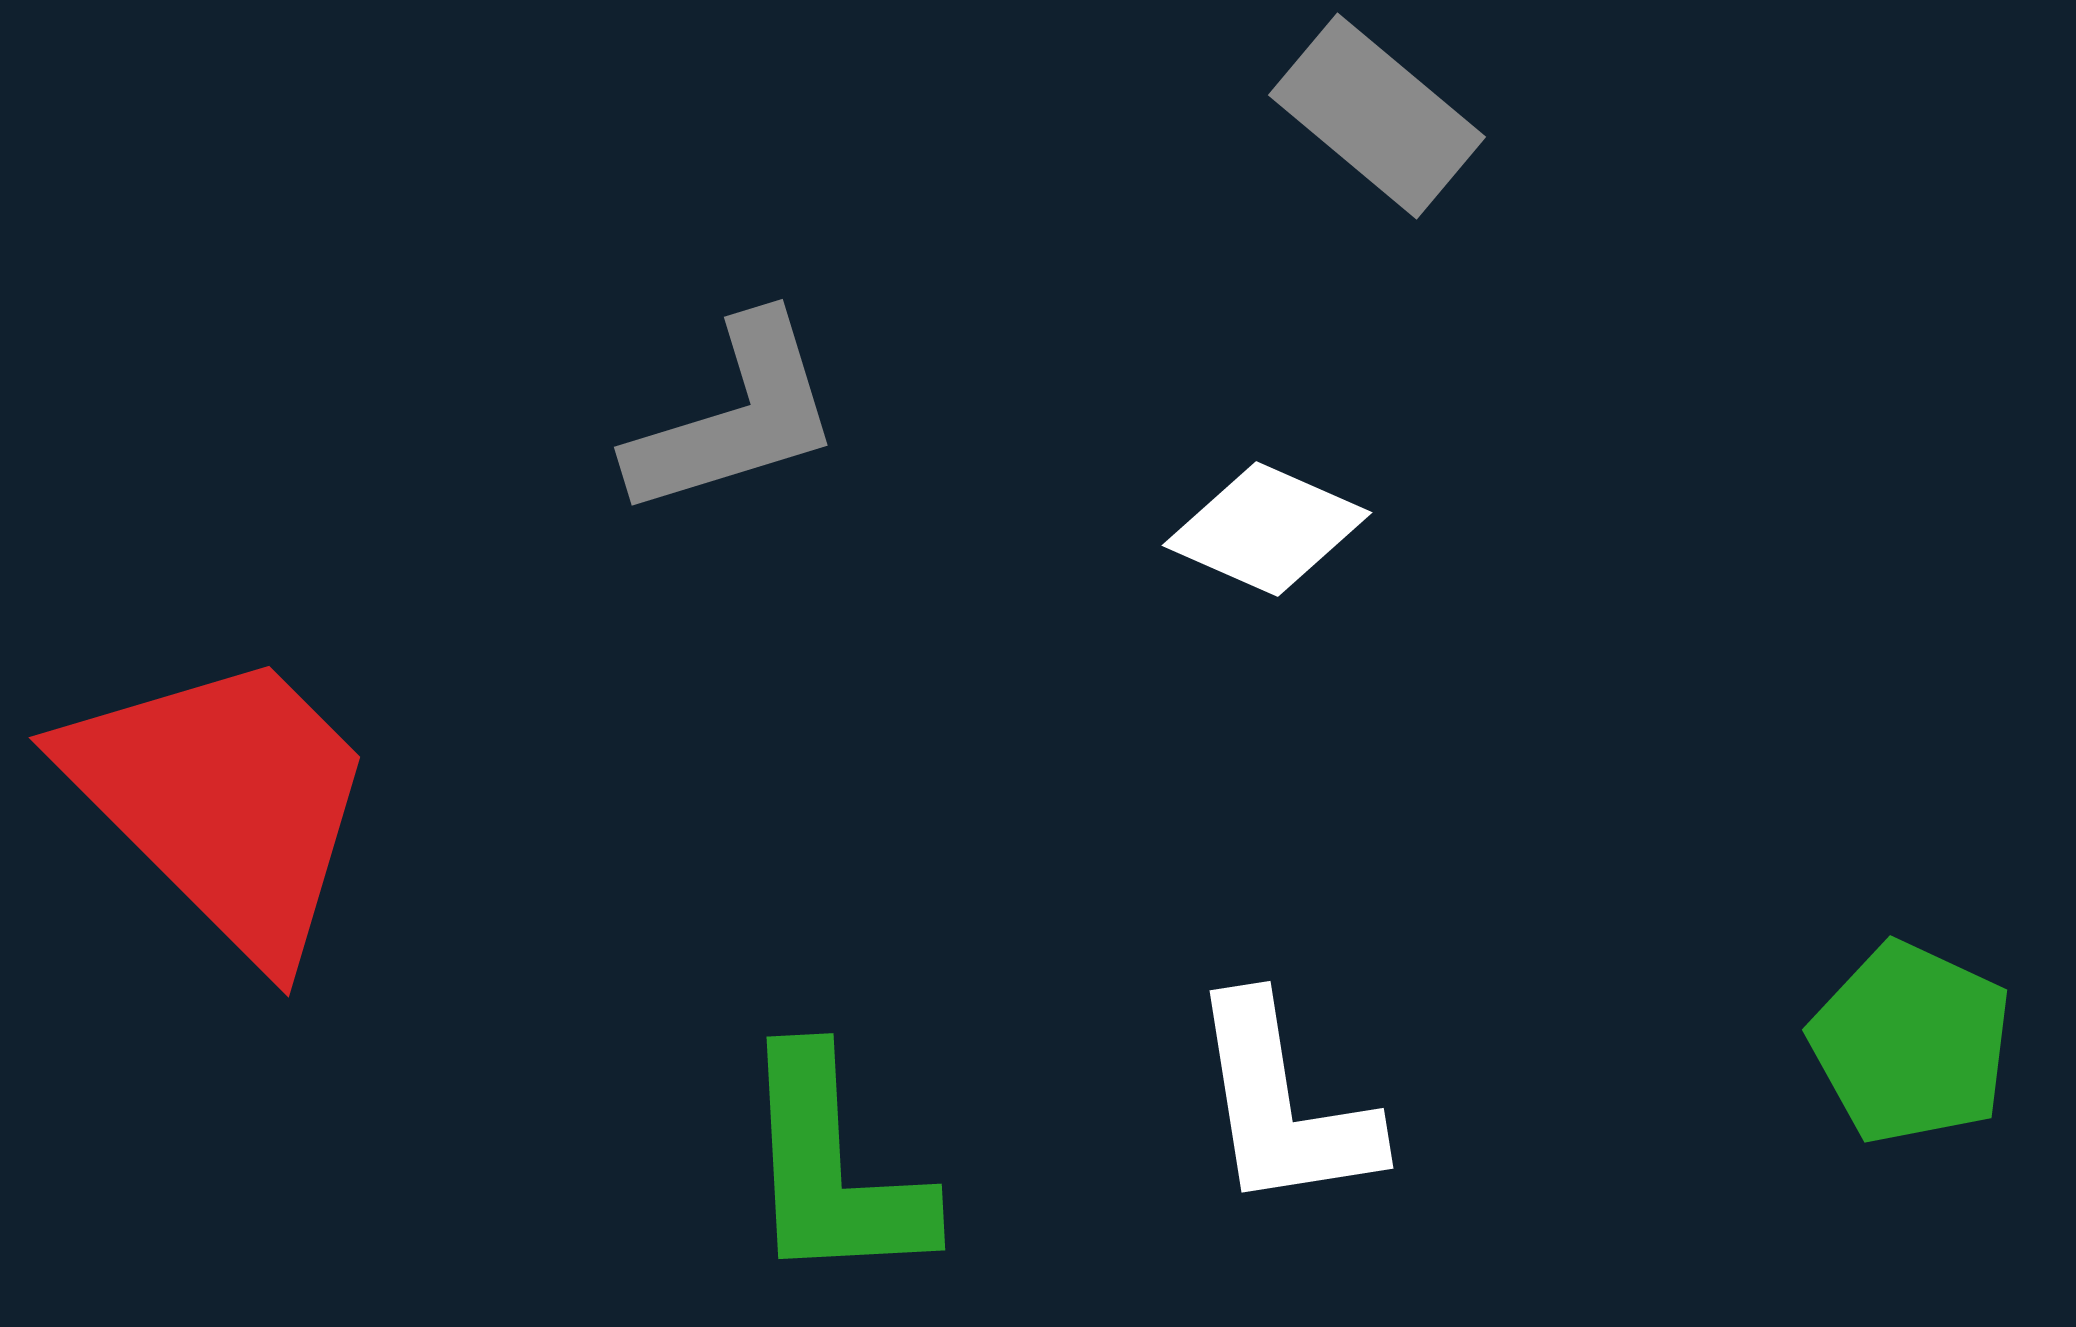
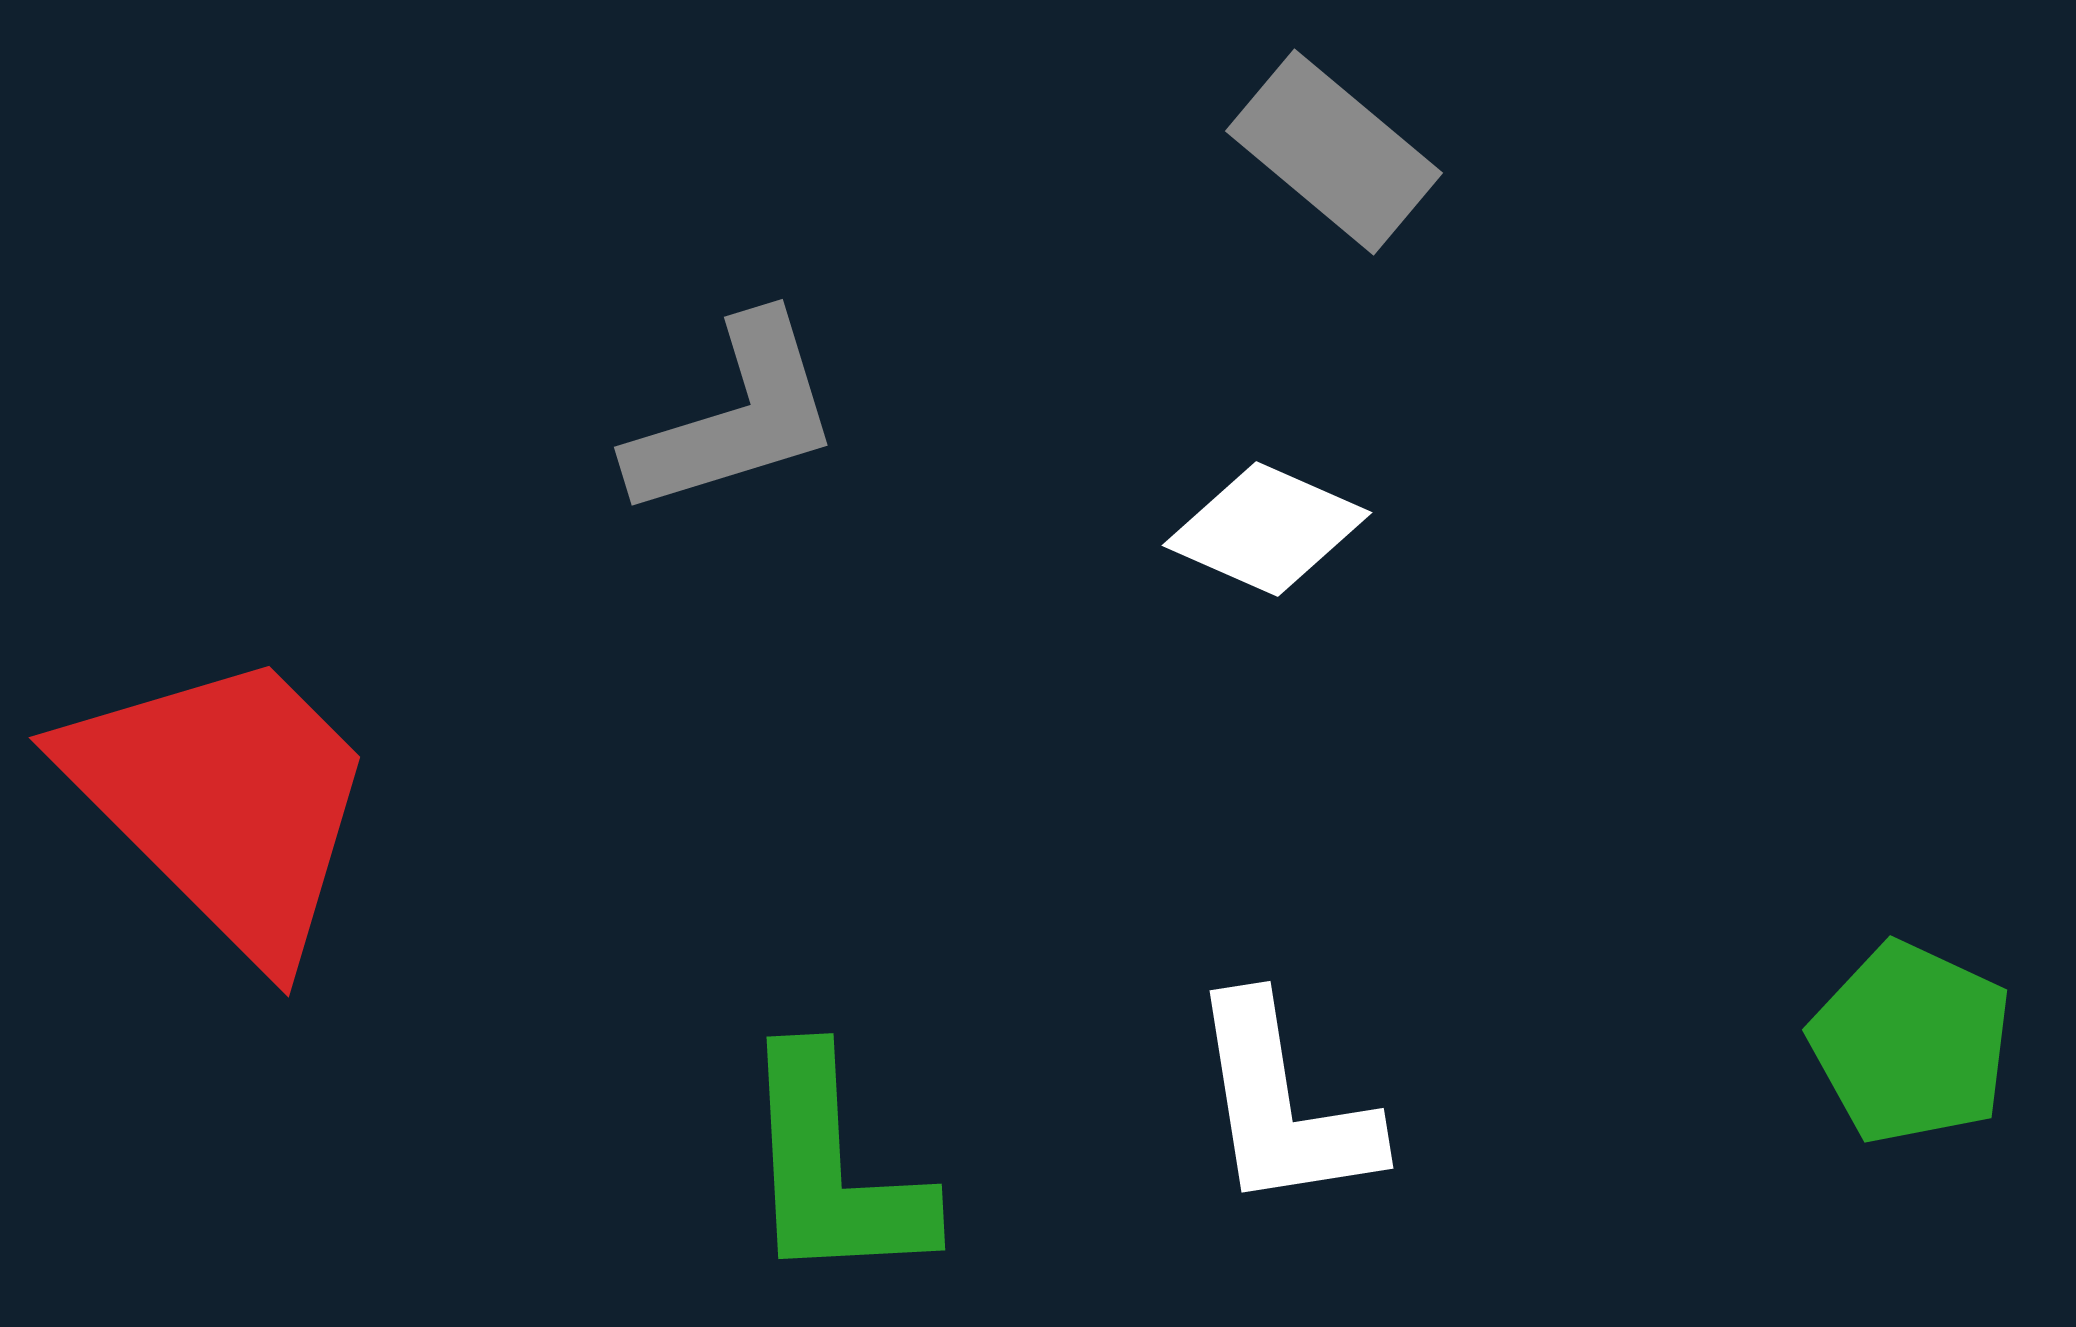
gray rectangle: moved 43 px left, 36 px down
